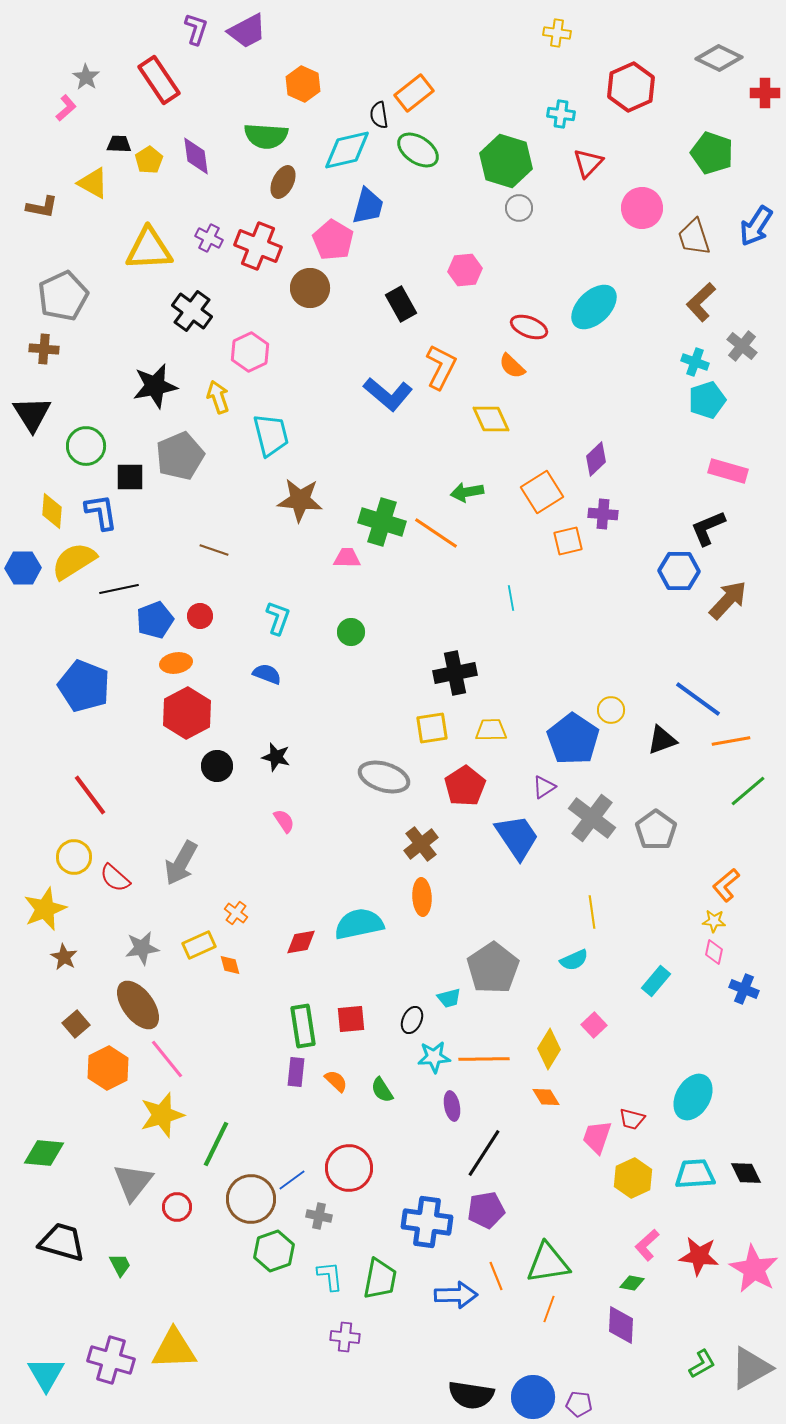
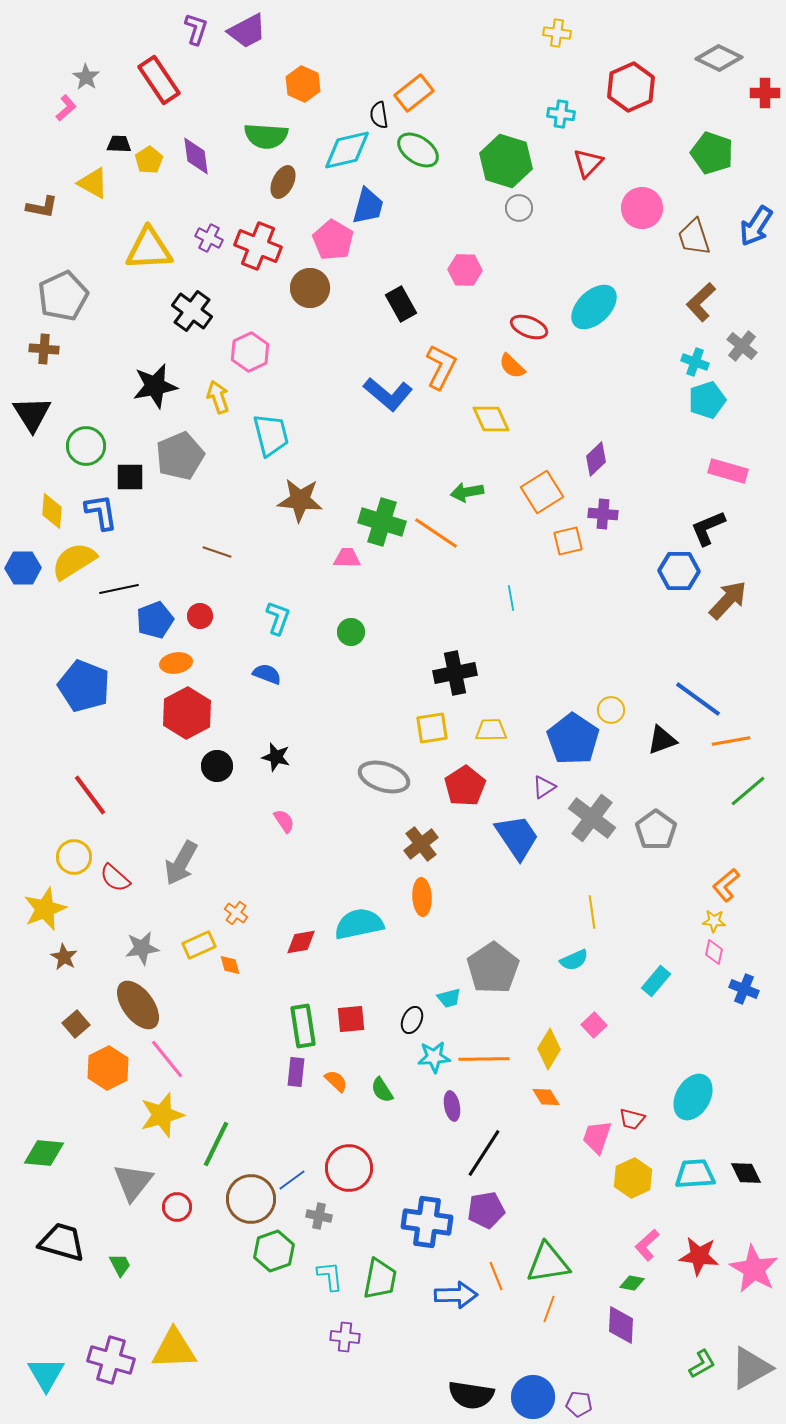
pink hexagon at (465, 270): rotated 8 degrees clockwise
brown line at (214, 550): moved 3 px right, 2 px down
